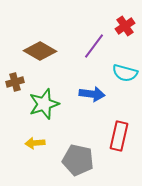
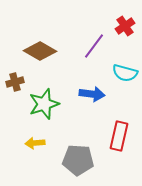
gray pentagon: rotated 8 degrees counterclockwise
